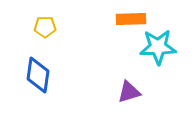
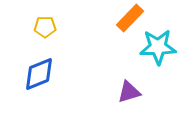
orange rectangle: moved 1 px left, 1 px up; rotated 44 degrees counterclockwise
blue diamond: moved 1 px right, 1 px up; rotated 60 degrees clockwise
